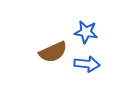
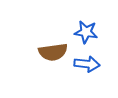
brown semicircle: rotated 16 degrees clockwise
